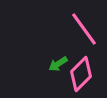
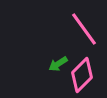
pink diamond: moved 1 px right, 1 px down
